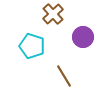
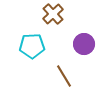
purple circle: moved 1 px right, 7 px down
cyan pentagon: rotated 20 degrees counterclockwise
